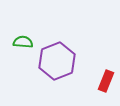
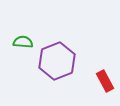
red rectangle: moved 1 px left; rotated 50 degrees counterclockwise
